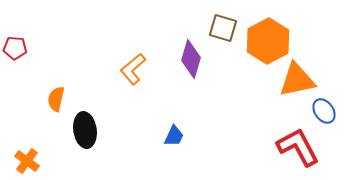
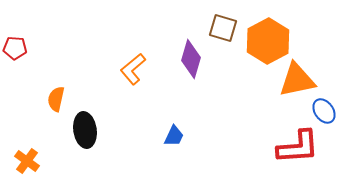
red L-shape: rotated 114 degrees clockwise
